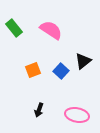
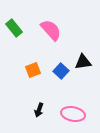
pink semicircle: rotated 15 degrees clockwise
black triangle: moved 1 px down; rotated 30 degrees clockwise
pink ellipse: moved 4 px left, 1 px up
